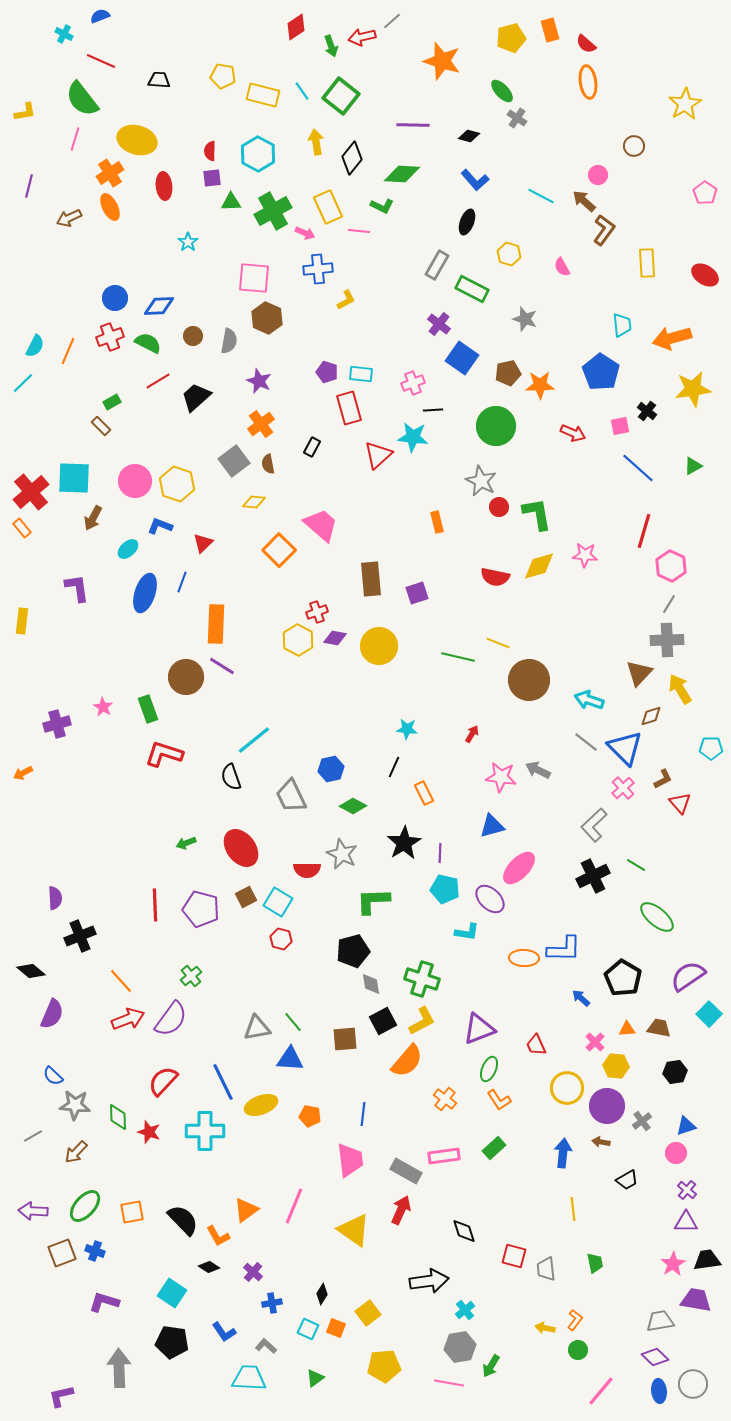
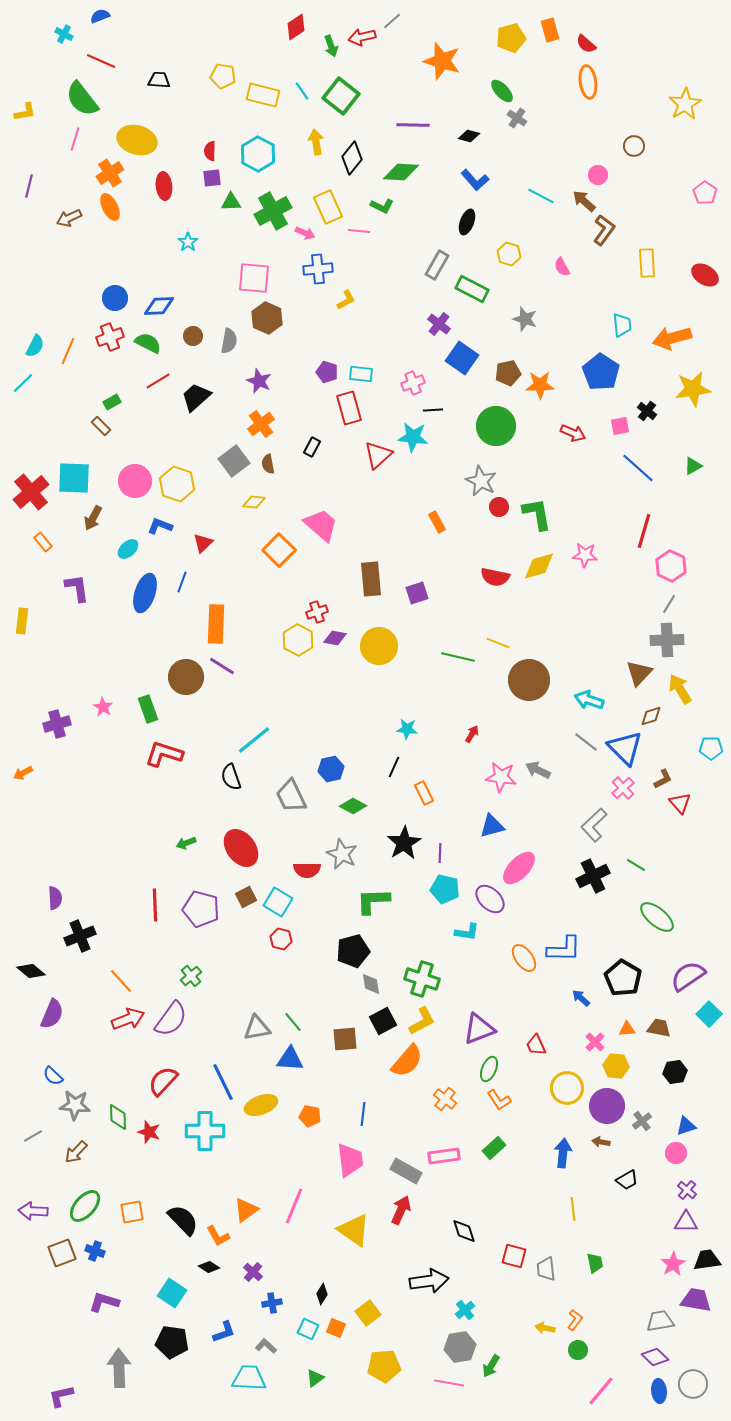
green diamond at (402, 174): moved 1 px left, 2 px up
orange rectangle at (437, 522): rotated 15 degrees counterclockwise
orange rectangle at (22, 528): moved 21 px right, 14 px down
orange ellipse at (524, 958): rotated 52 degrees clockwise
blue L-shape at (224, 1332): rotated 75 degrees counterclockwise
